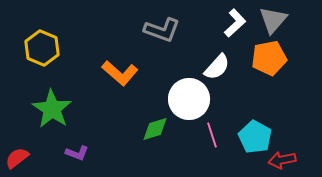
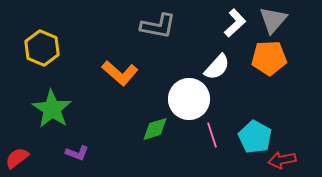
gray L-shape: moved 4 px left, 4 px up; rotated 9 degrees counterclockwise
orange pentagon: rotated 8 degrees clockwise
